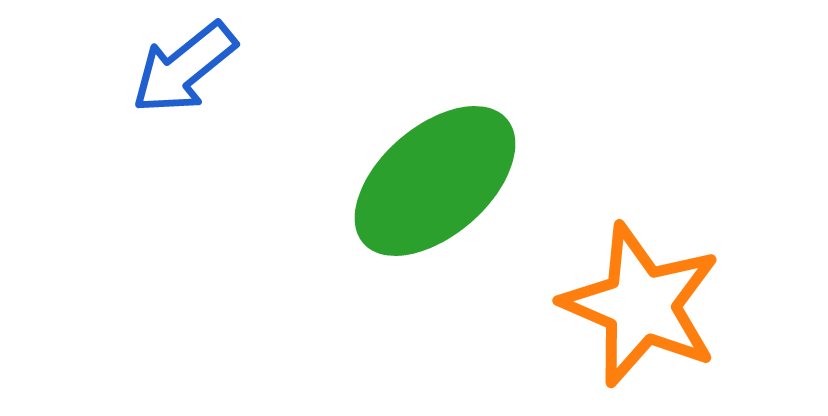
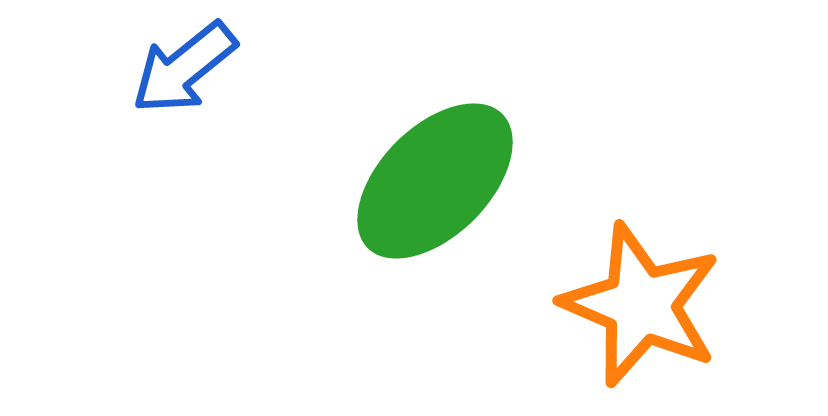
green ellipse: rotated 4 degrees counterclockwise
